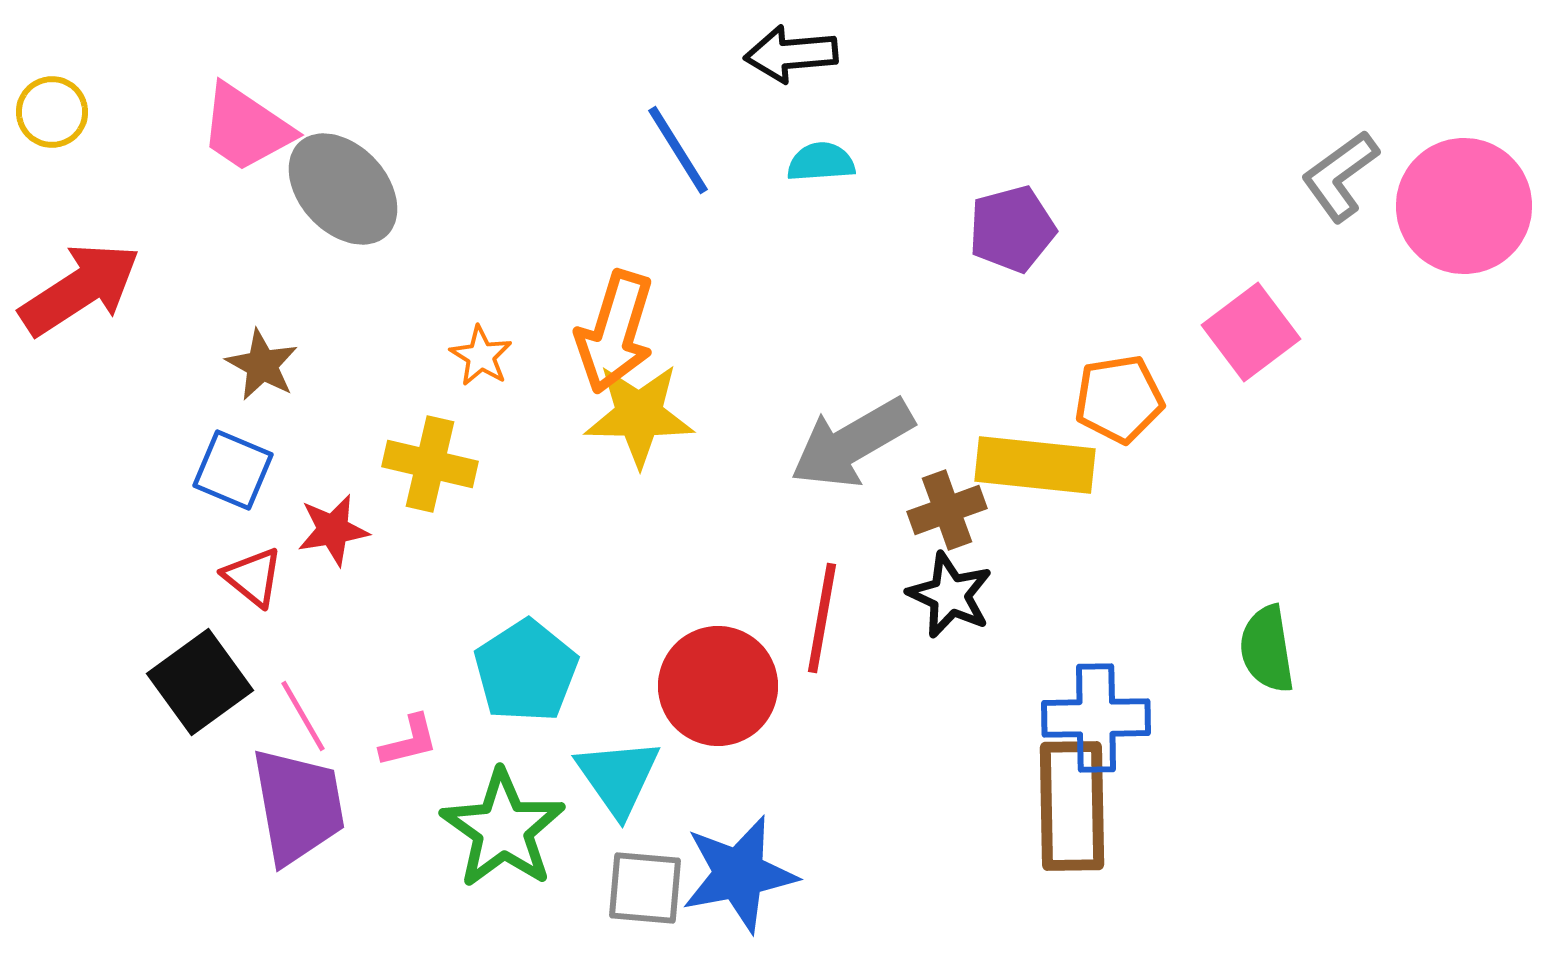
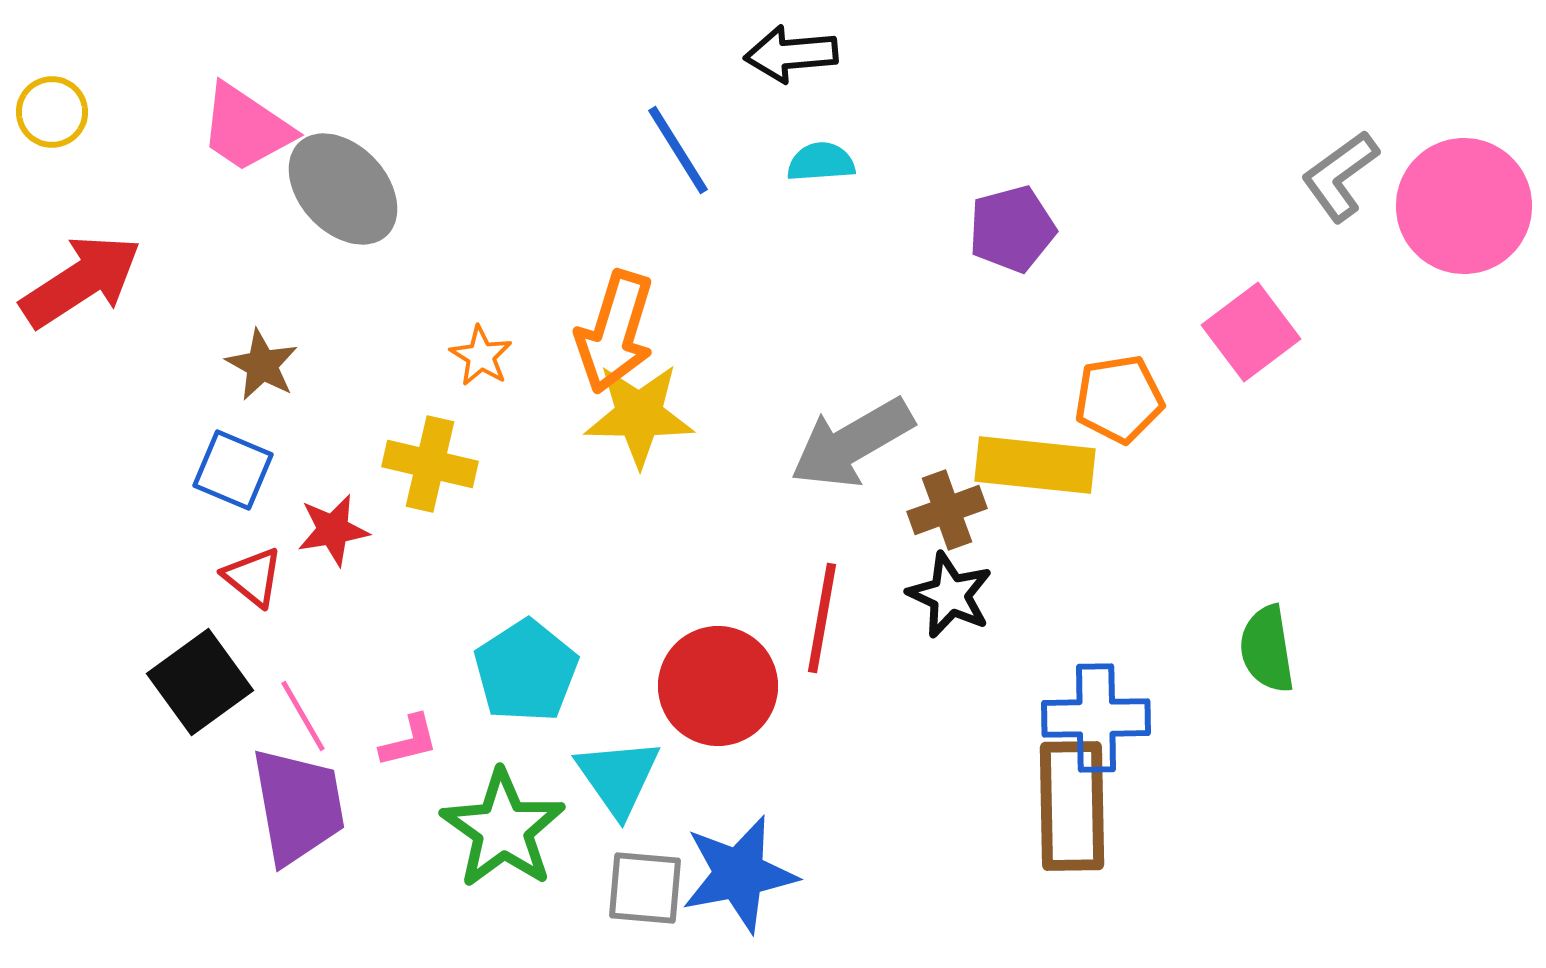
red arrow: moved 1 px right, 8 px up
